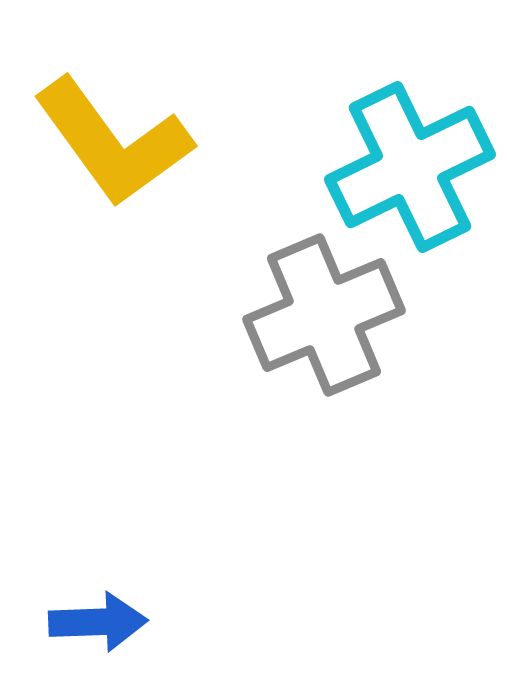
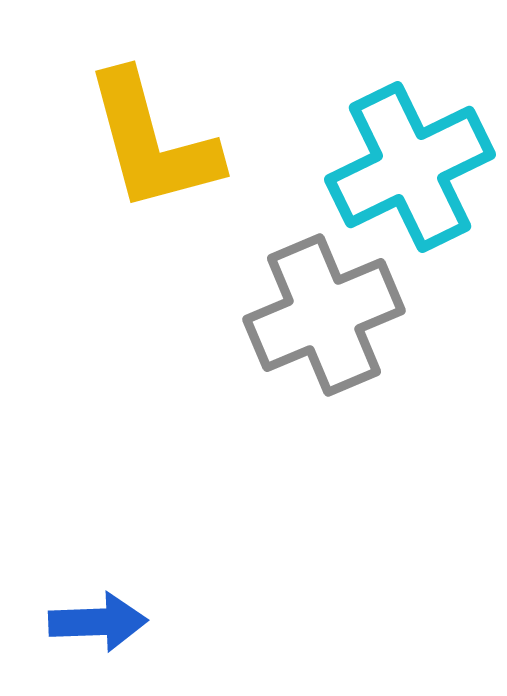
yellow L-shape: moved 39 px right; rotated 21 degrees clockwise
